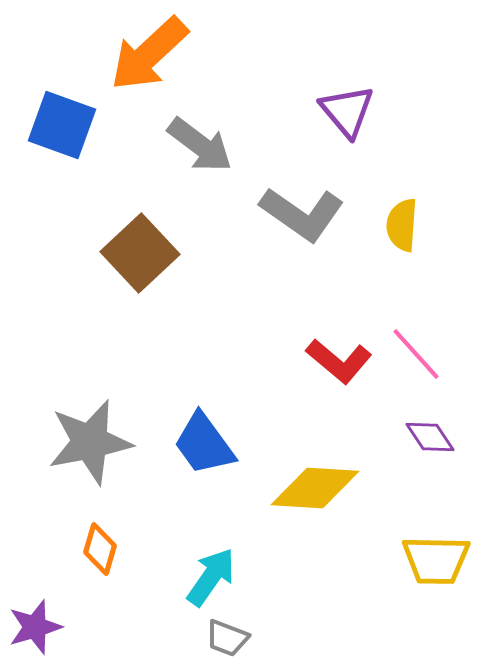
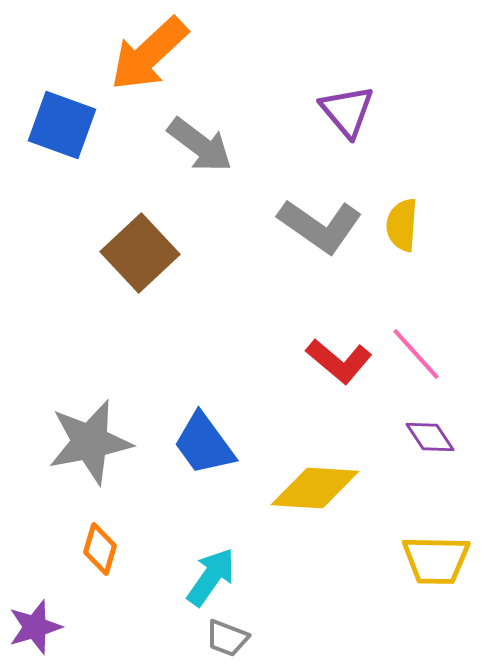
gray L-shape: moved 18 px right, 12 px down
